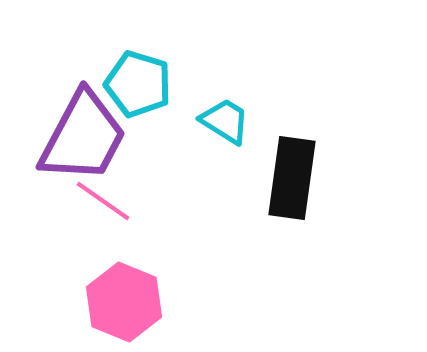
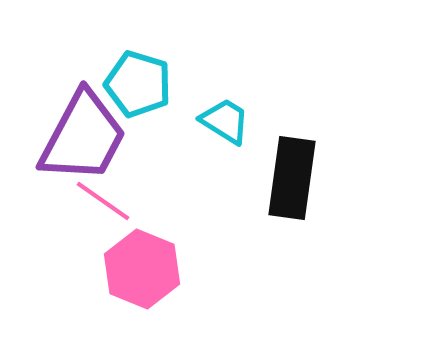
pink hexagon: moved 18 px right, 33 px up
